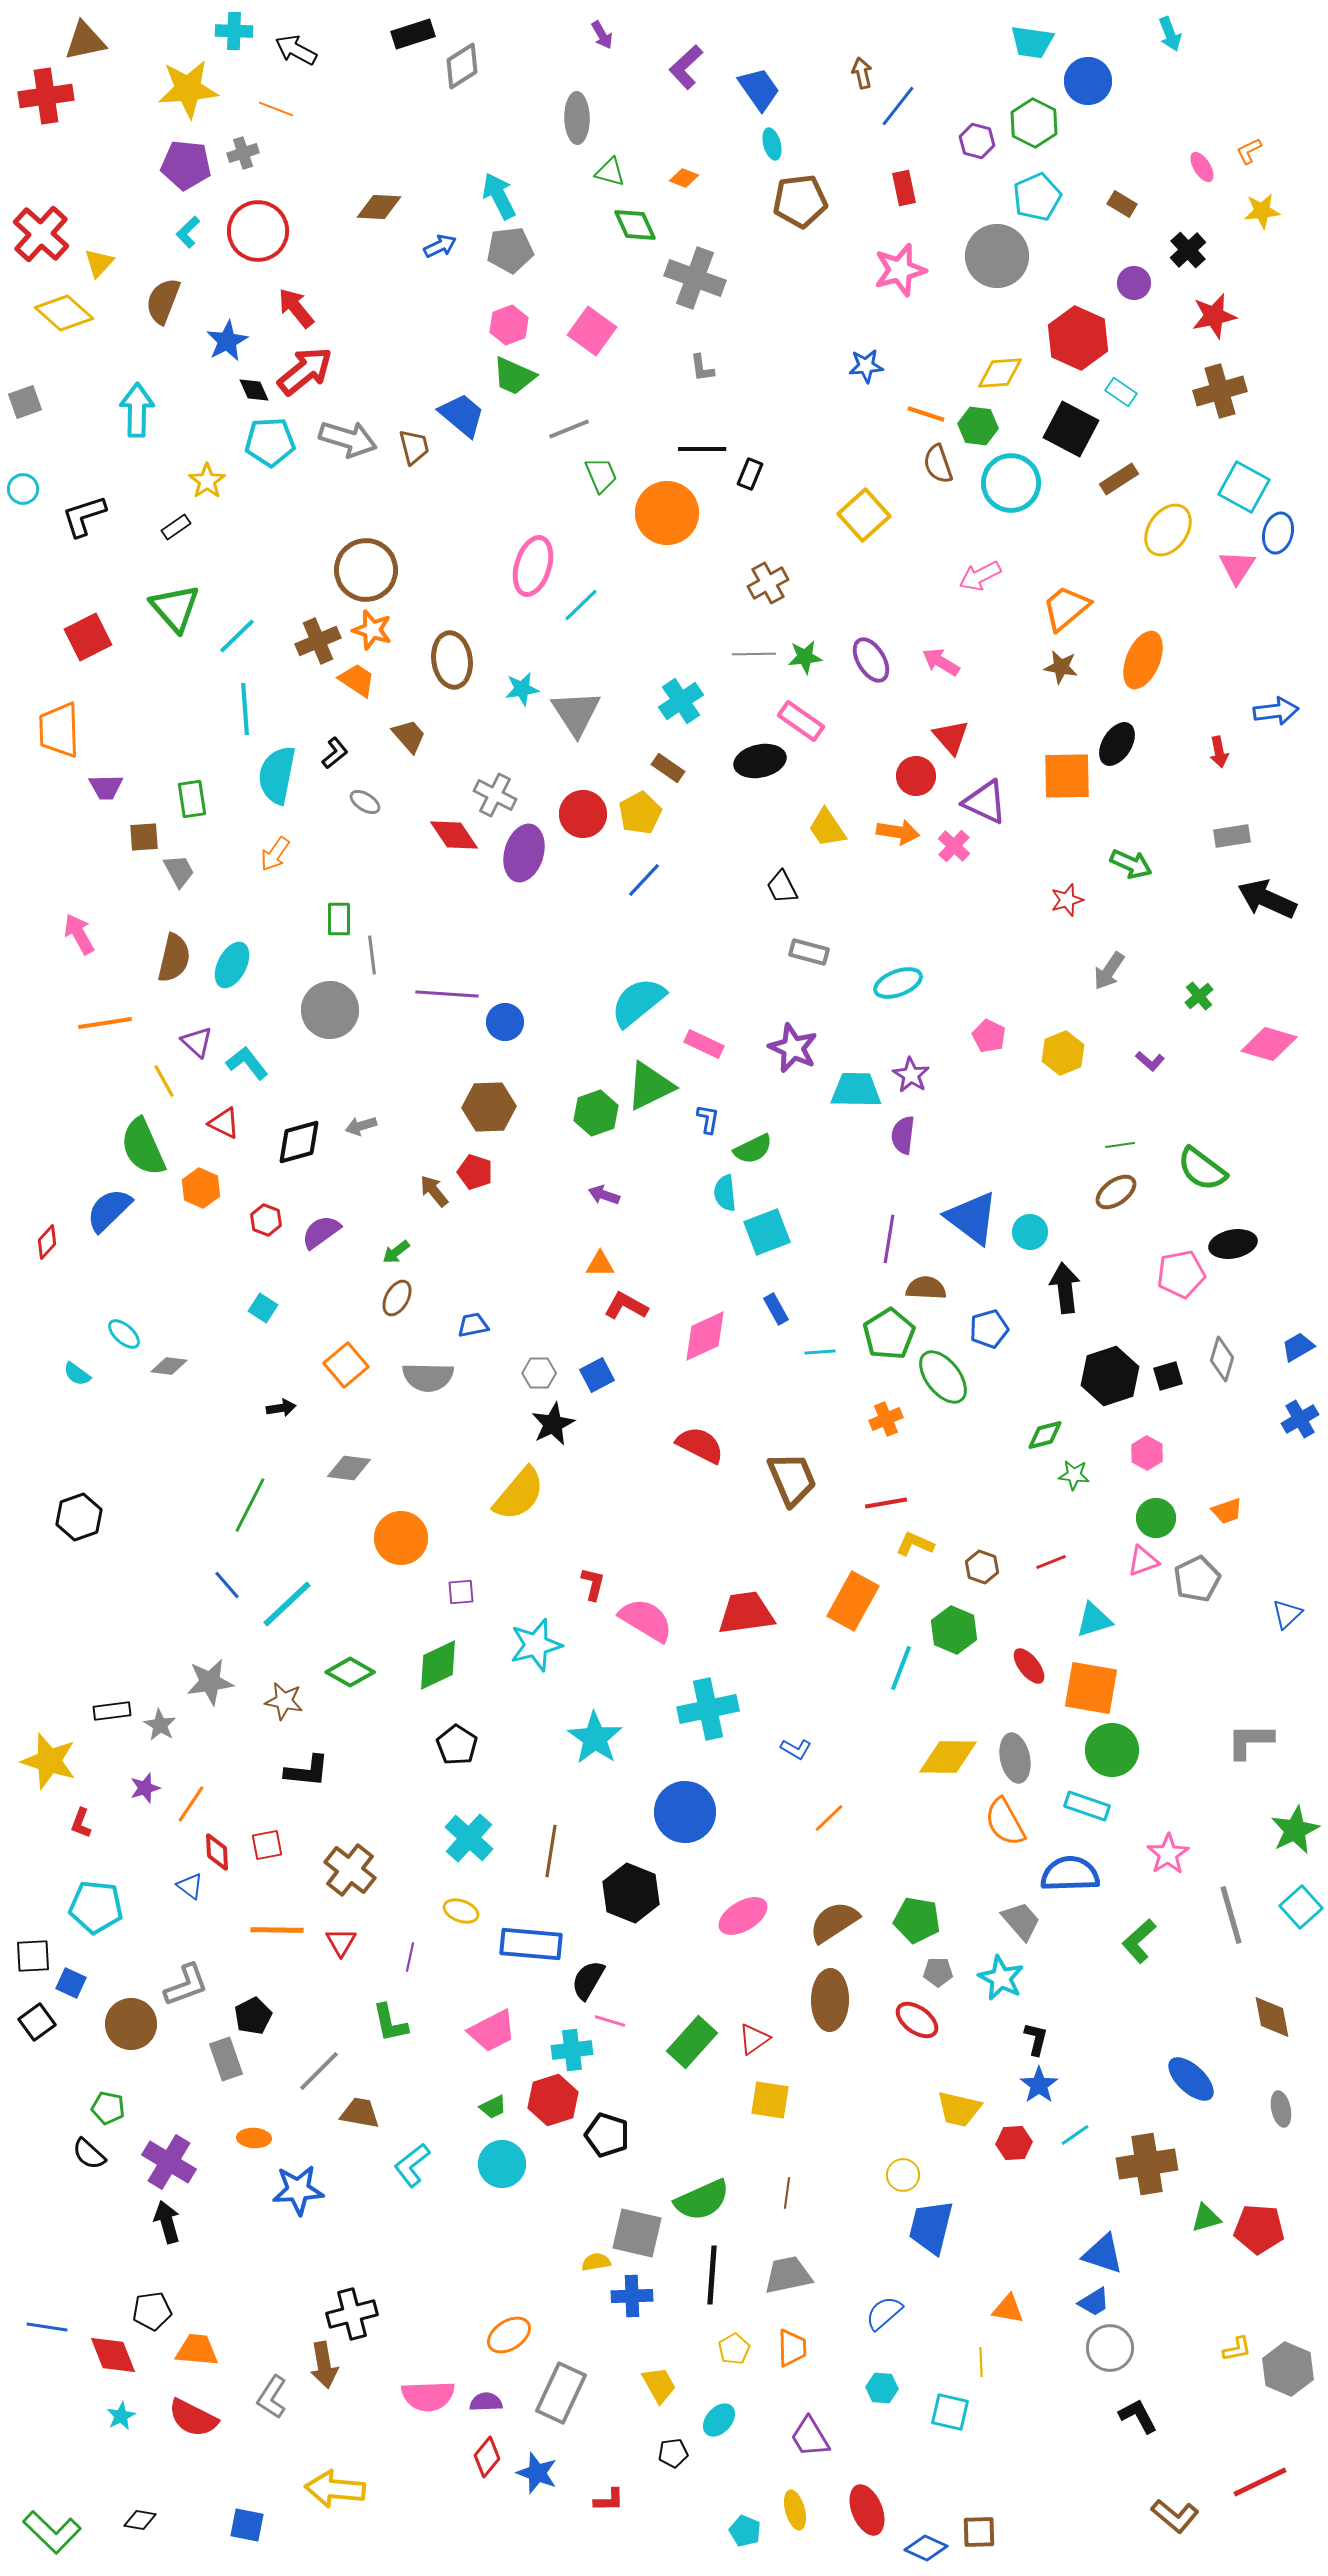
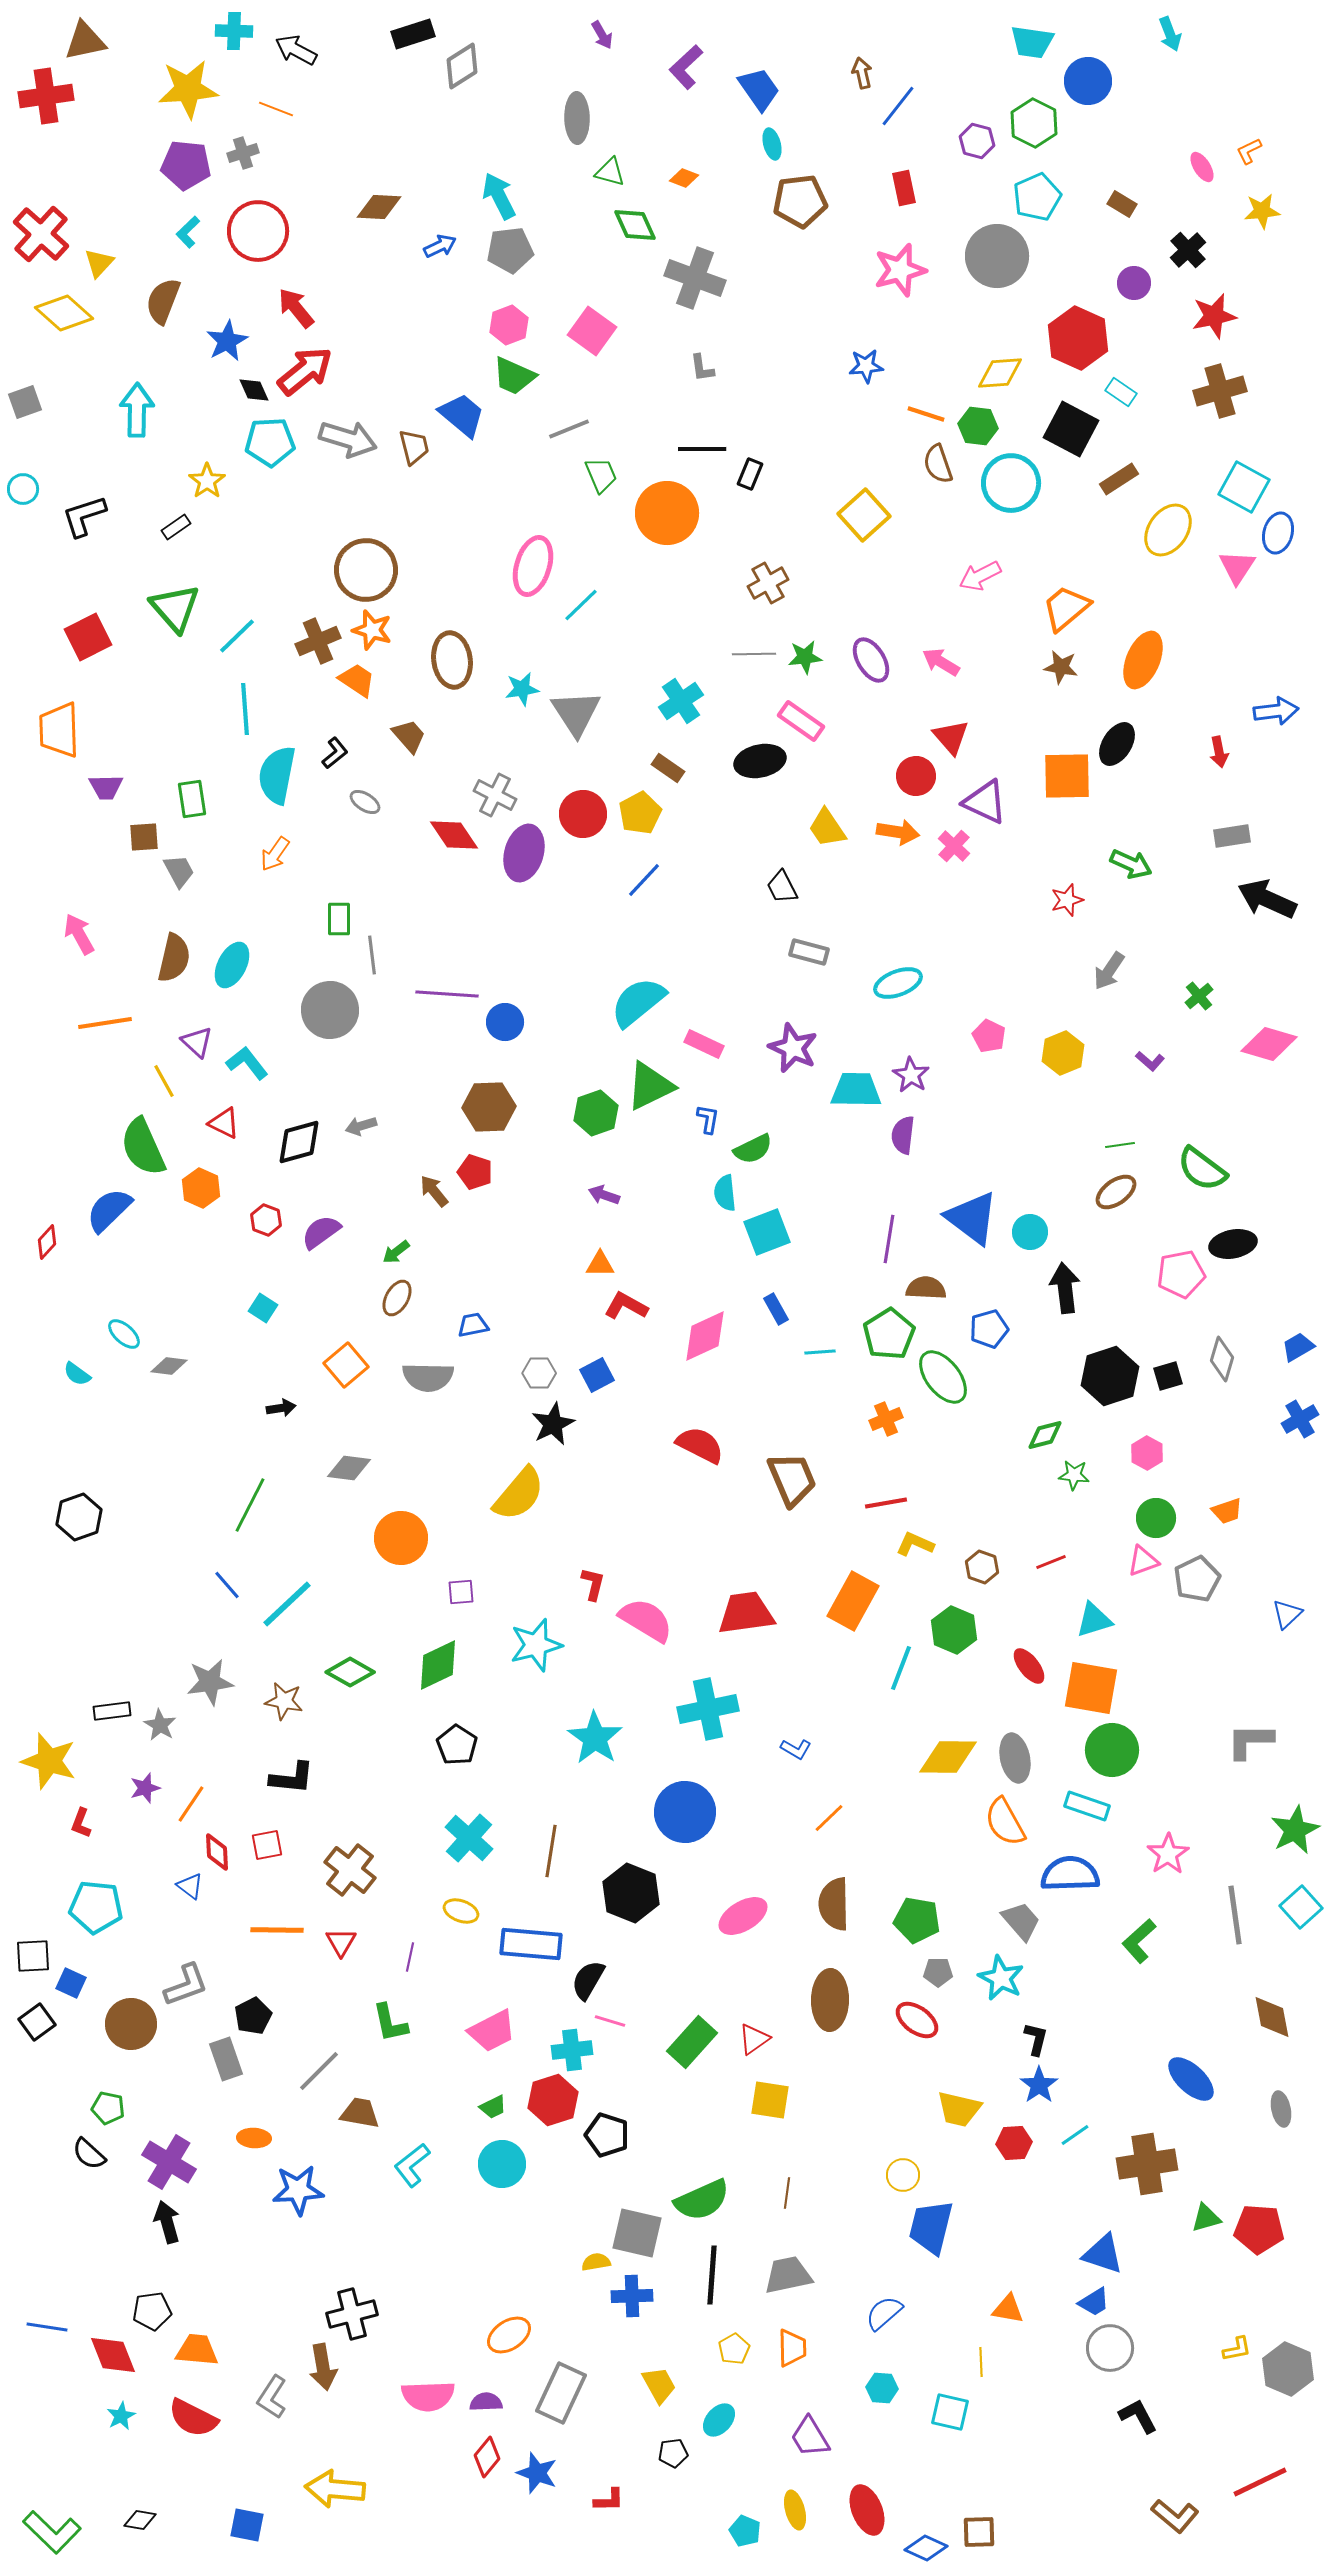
black L-shape at (307, 1771): moved 15 px left, 7 px down
gray line at (1231, 1915): moved 4 px right; rotated 8 degrees clockwise
brown semicircle at (834, 1922): moved 18 px up; rotated 58 degrees counterclockwise
brown arrow at (324, 2365): moved 1 px left, 2 px down
